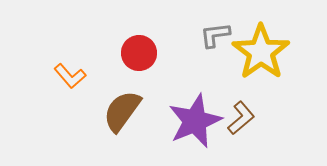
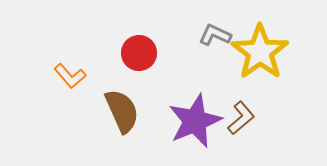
gray L-shape: rotated 32 degrees clockwise
yellow star: moved 1 px left
brown semicircle: rotated 120 degrees clockwise
